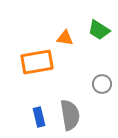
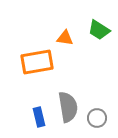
gray circle: moved 5 px left, 34 px down
gray semicircle: moved 2 px left, 8 px up
